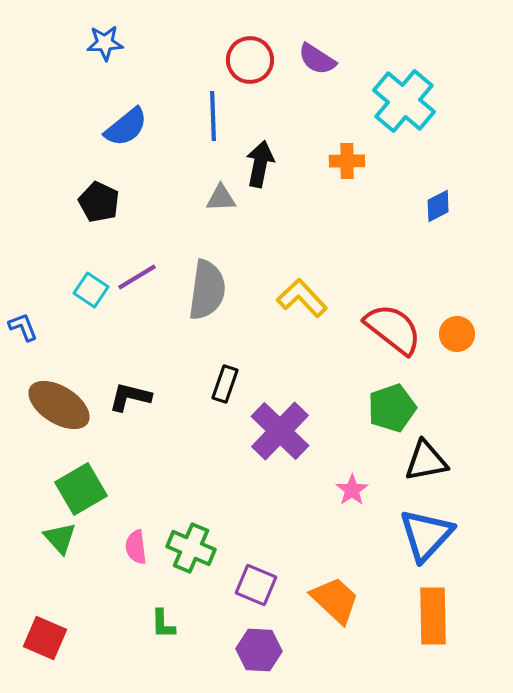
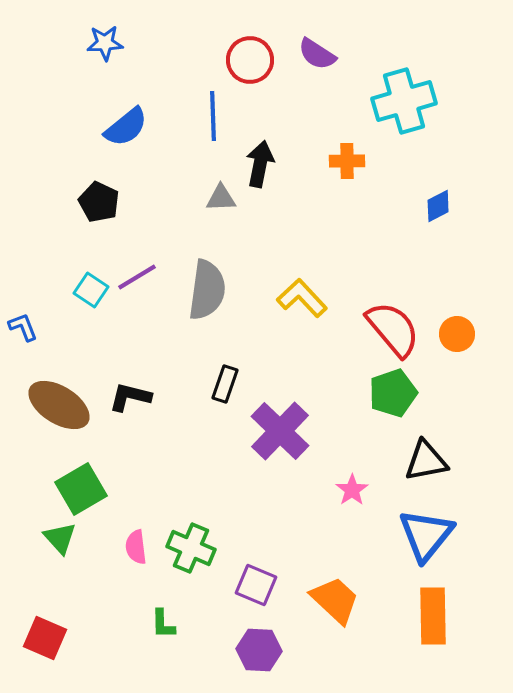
purple semicircle: moved 5 px up
cyan cross: rotated 34 degrees clockwise
red semicircle: rotated 12 degrees clockwise
green pentagon: moved 1 px right, 15 px up
blue triangle: rotated 4 degrees counterclockwise
